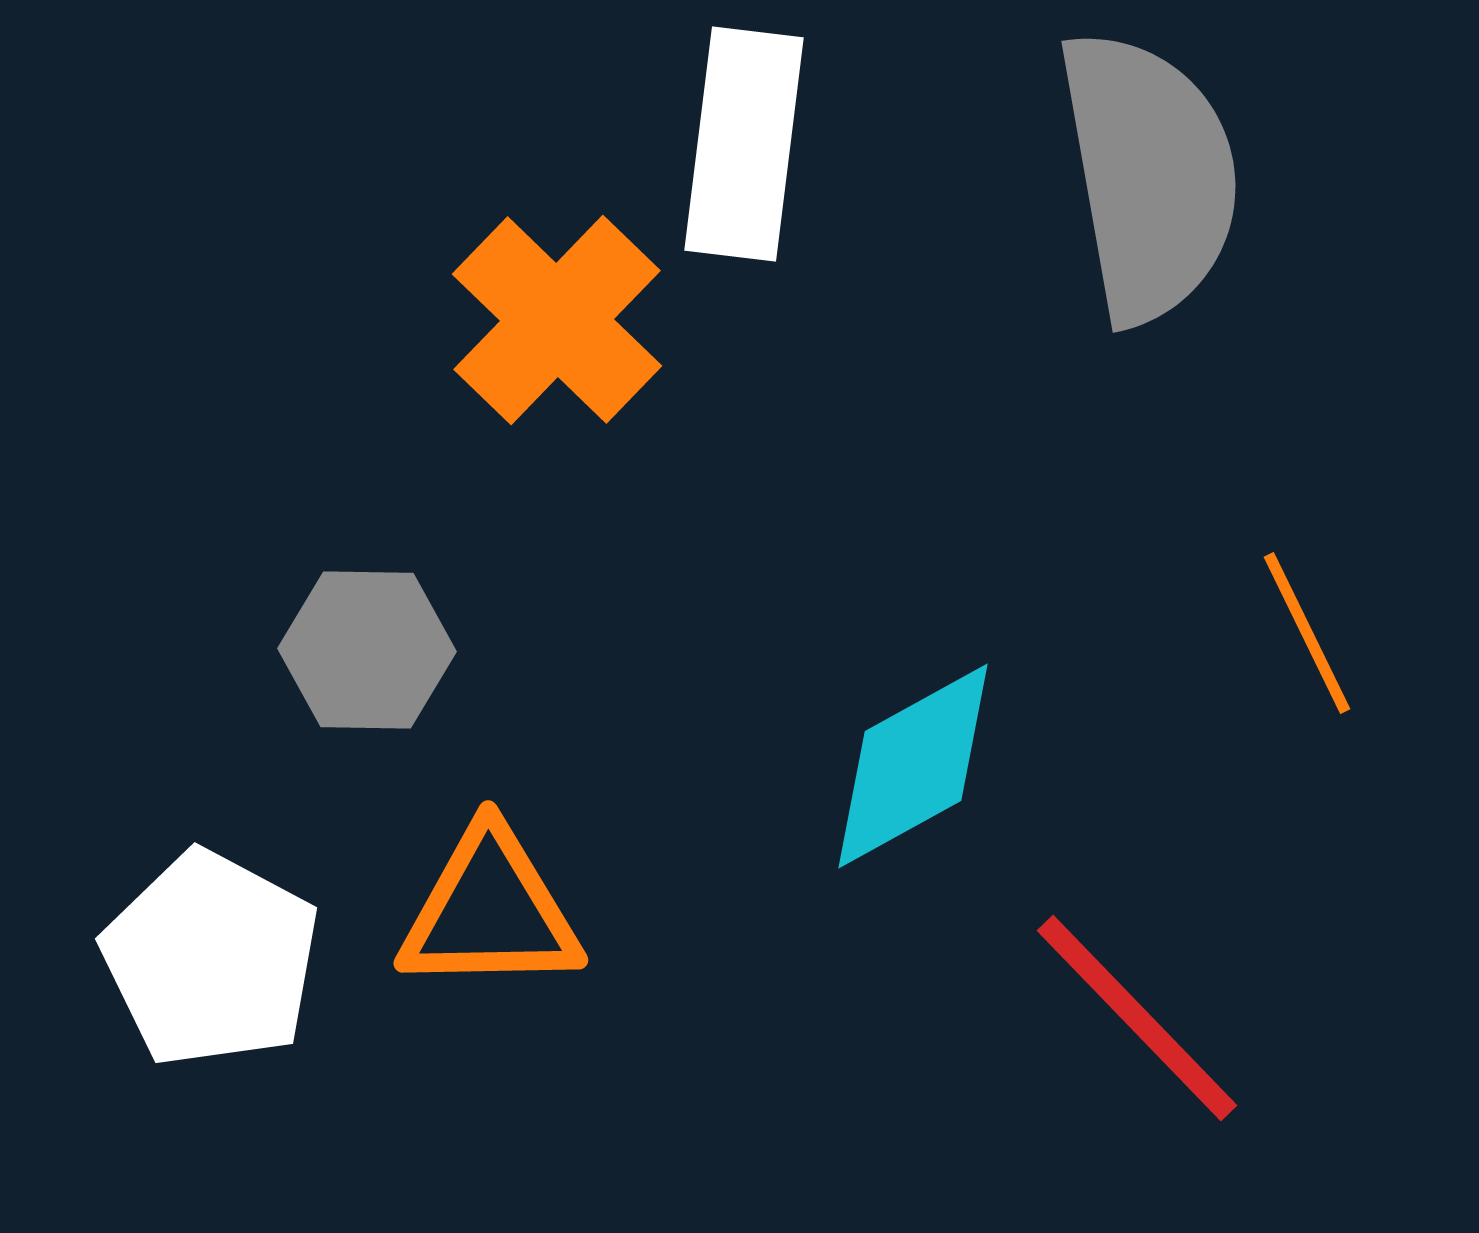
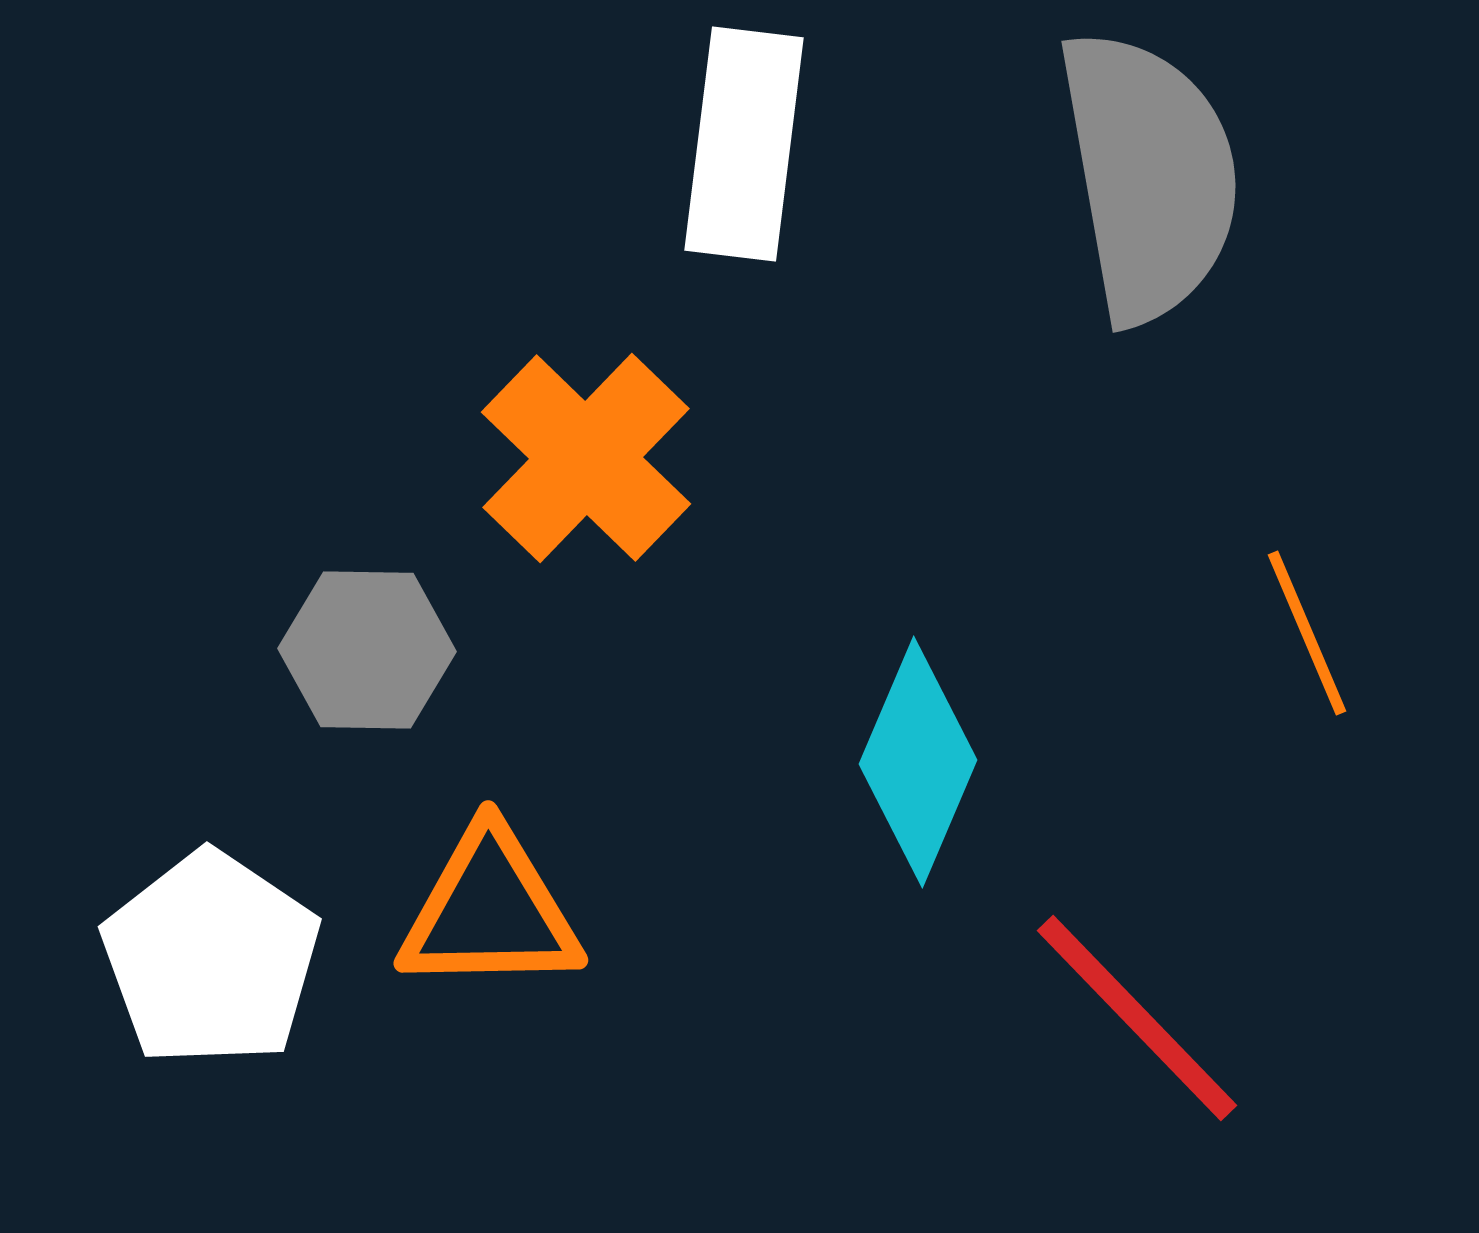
orange cross: moved 29 px right, 138 px down
orange line: rotated 3 degrees clockwise
cyan diamond: moved 5 px right, 4 px up; rotated 38 degrees counterclockwise
white pentagon: rotated 6 degrees clockwise
